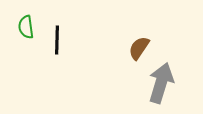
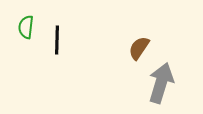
green semicircle: rotated 15 degrees clockwise
